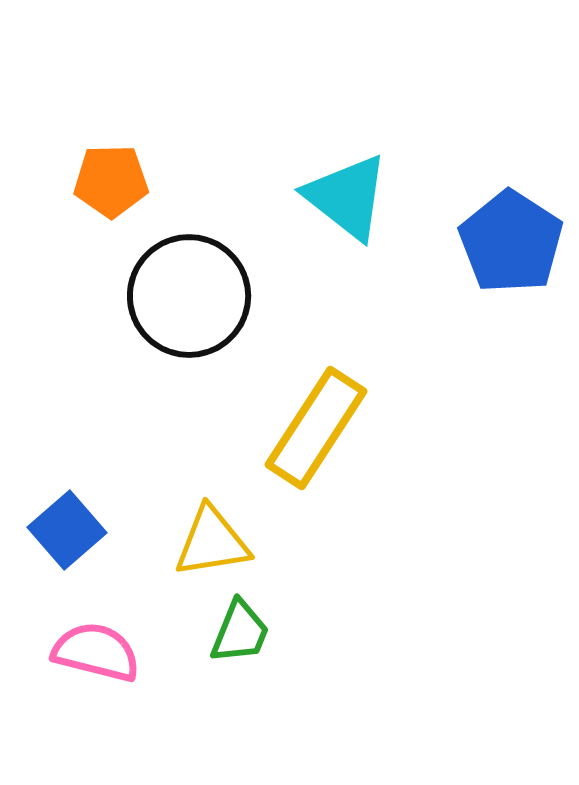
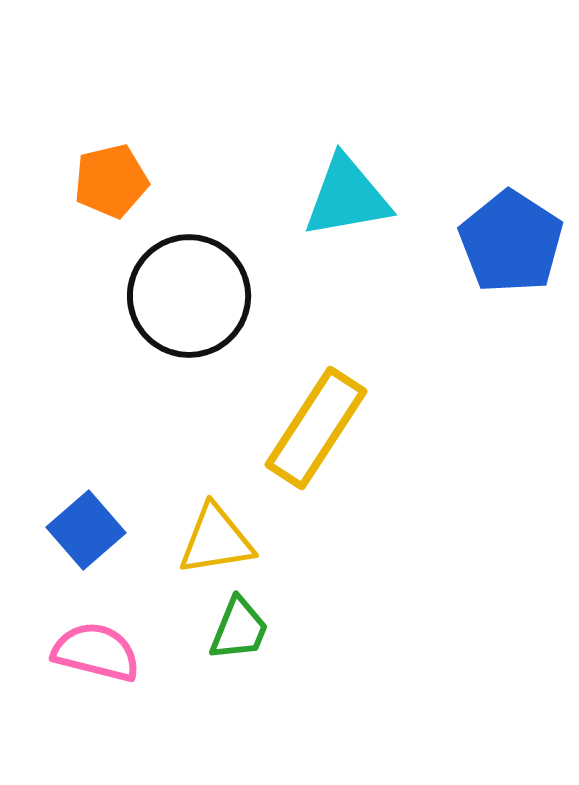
orange pentagon: rotated 12 degrees counterclockwise
cyan triangle: rotated 48 degrees counterclockwise
blue square: moved 19 px right
yellow triangle: moved 4 px right, 2 px up
green trapezoid: moved 1 px left, 3 px up
